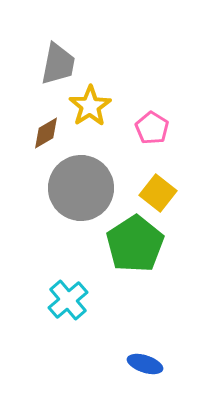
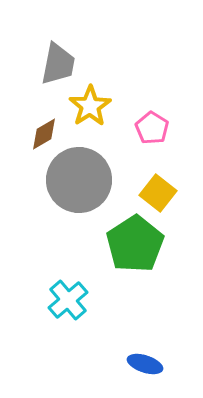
brown diamond: moved 2 px left, 1 px down
gray circle: moved 2 px left, 8 px up
